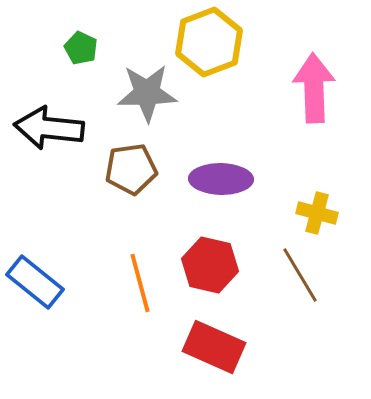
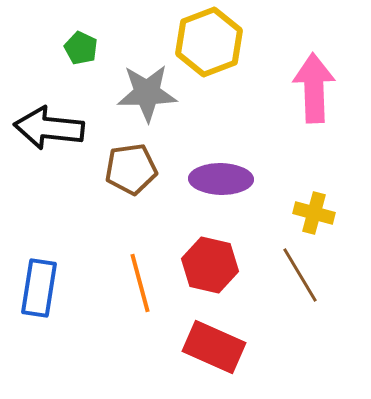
yellow cross: moved 3 px left
blue rectangle: moved 4 px right, 6 px down; rotated 60 degrees clockwise
